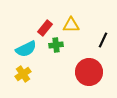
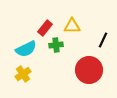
yellow triangle: moved 1 px right, 1 px down
red circle: moved 2 px up
